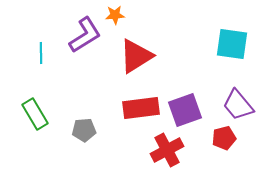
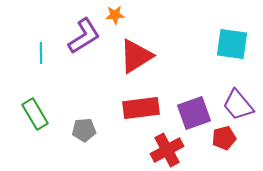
purple L-shape: moved 1 px left, 1 px down
purple square: moved 9 px right, 3 px down
